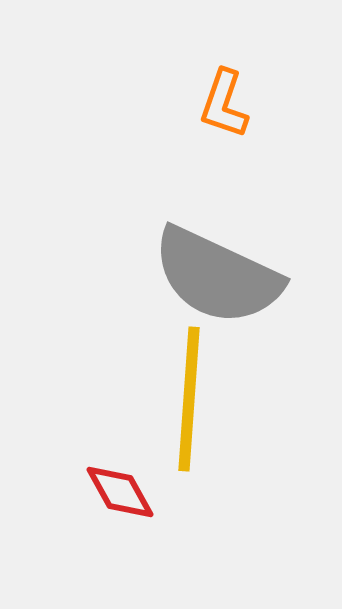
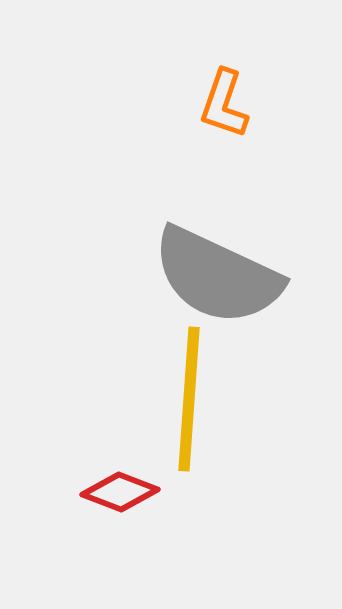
red diamond: rotated 40 degrees counterclockwise
